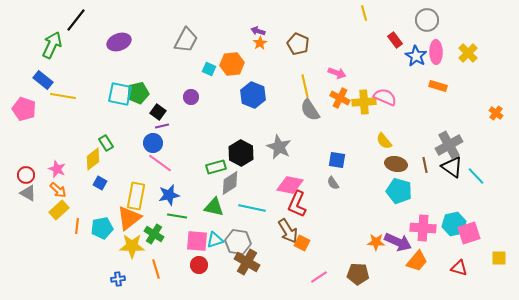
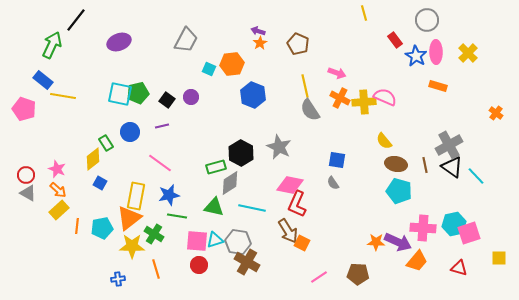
black square at (158, 112): moved 9 px right, 12 px up
blue circle at (153, 143): moved 23 px left, 11 px up
